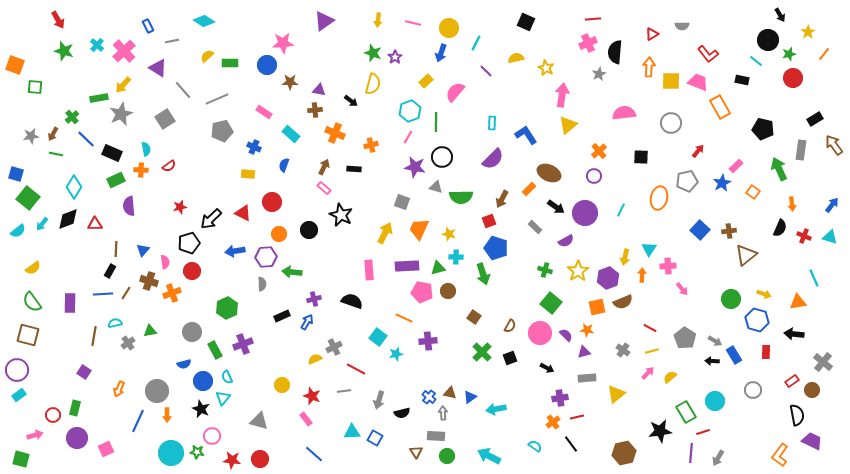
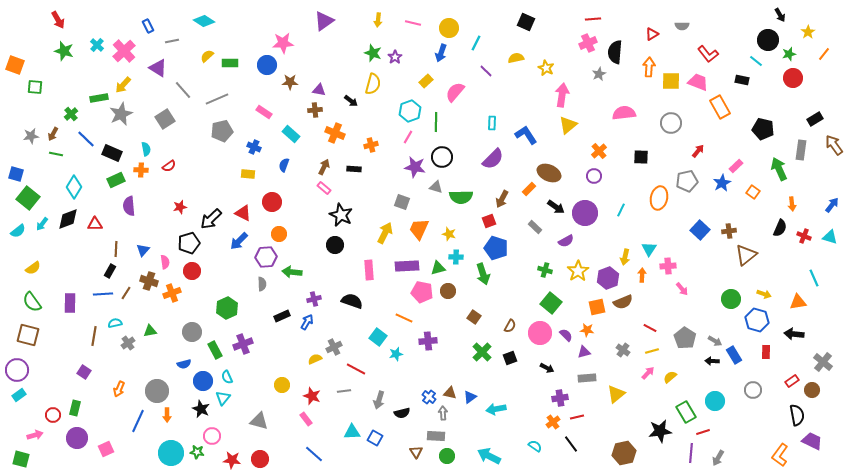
green cross at (72, 117): moved 1 px left, 3 px up
black circle at (309, 230): moved 26 px right, 15 px down
blue arrow at (235, 251): moved 4 px right, 10 px up; rotated 36 degrees counterclockwise
